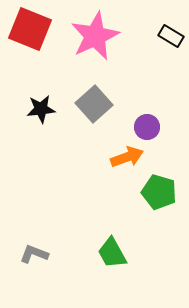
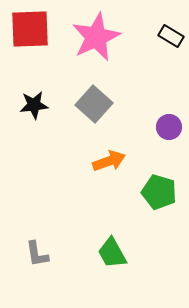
red square: rotated 24 degrees counterclockwise
pink star: moved 1 px right, 1 px down
gray square: rotated 6 degrees counterclockwise
black star: moved 7 px left, 4 px up
purple circle: moved 22 px right
orange arrow: moved 18 px left, 4 px down
gray L-shape: moved 3 px right; rotated 120 degrees counterclockwise
